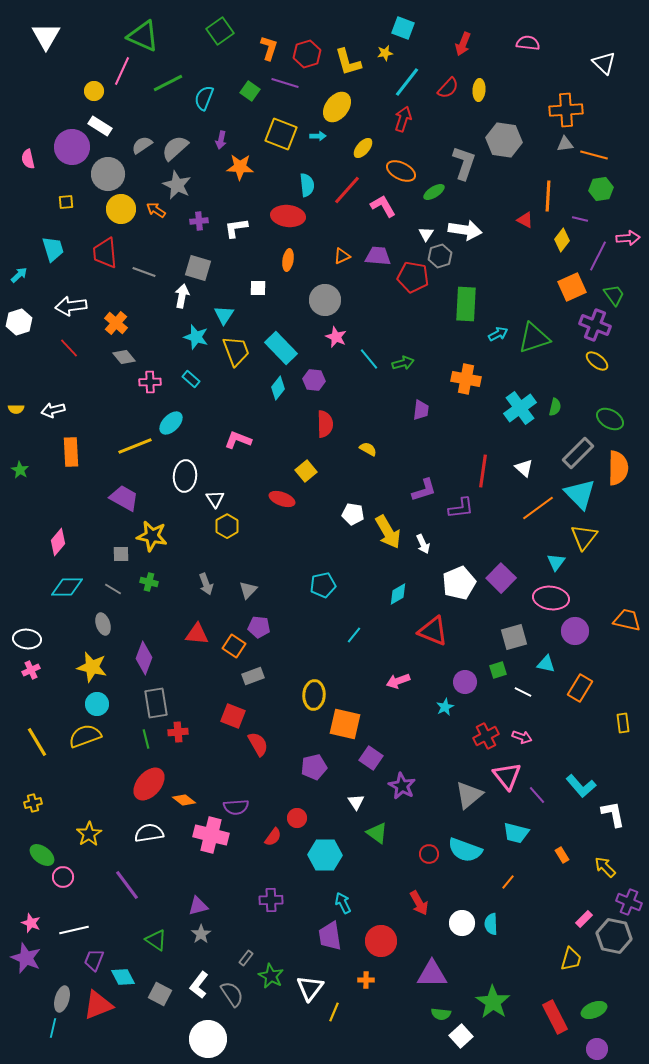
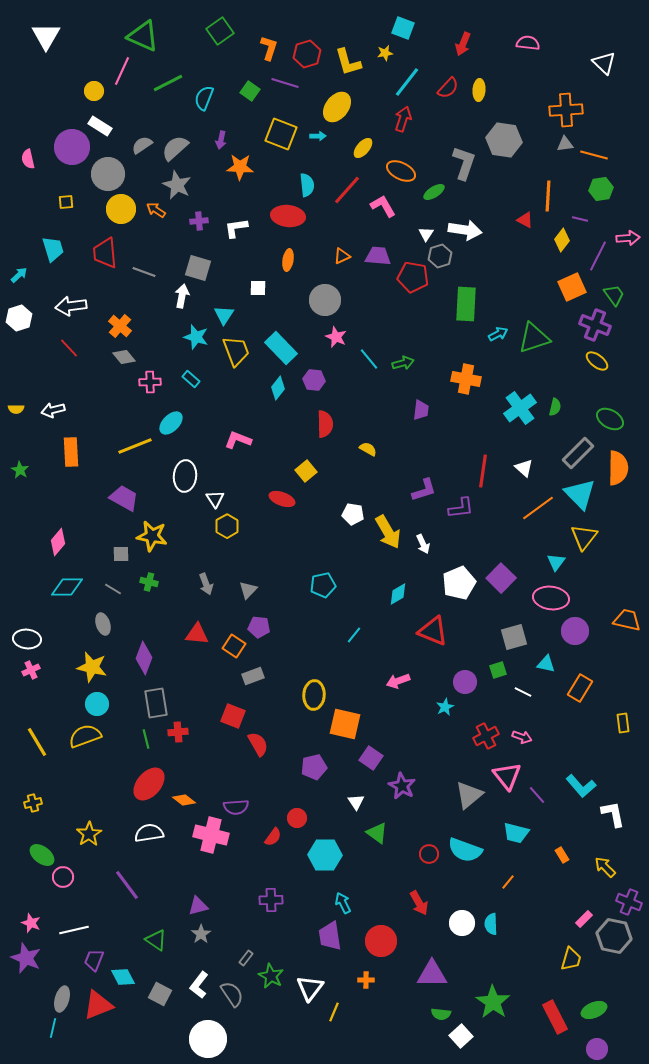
white hexagon at (19, 322): moved 4 px up
orange cross at (116, 323): moved 4 px right, 3 px down
